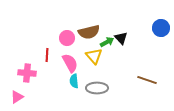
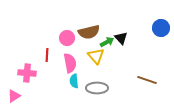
yellow triangle: moved 2 px right
pink semicircle: rotated 18 degrees clockwise
pink triangle: moved 3 px left, 1 px up
